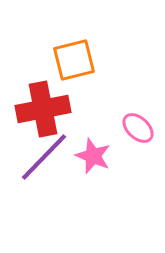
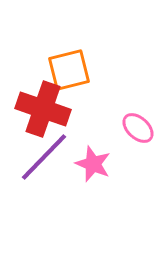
orange square: moved 5 px left, 10 px down
red cross: rotated 30 degrees clockwise
pink star: moved 8 px down
